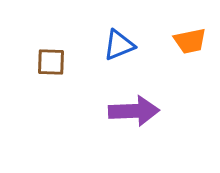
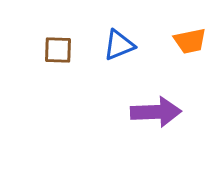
brown square: moved 7 px right, 12 px up
purple arrow: moved 22 px right, 1 px down
